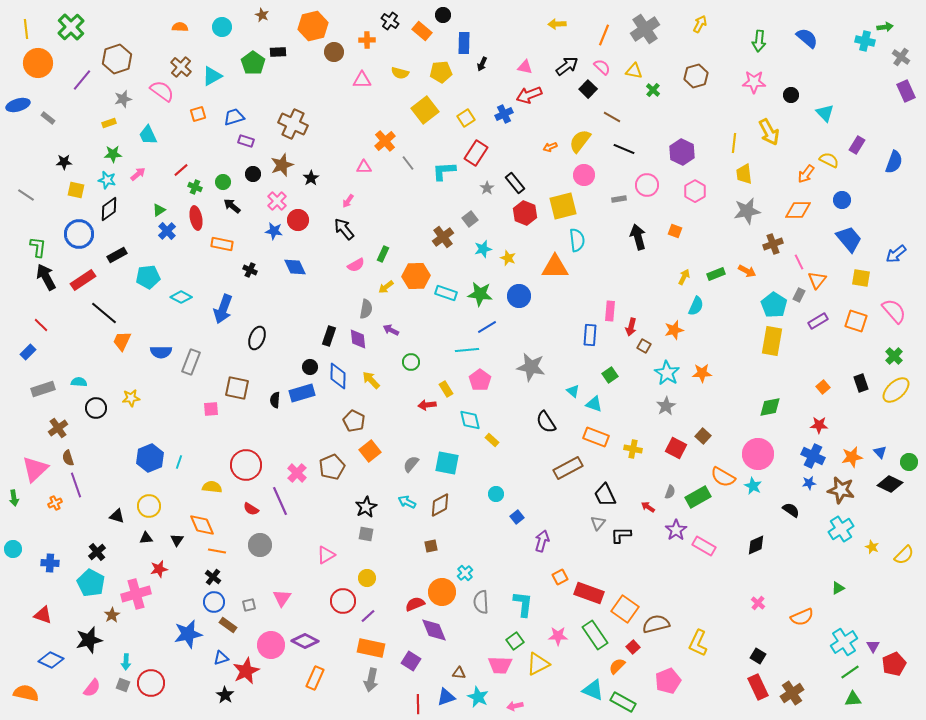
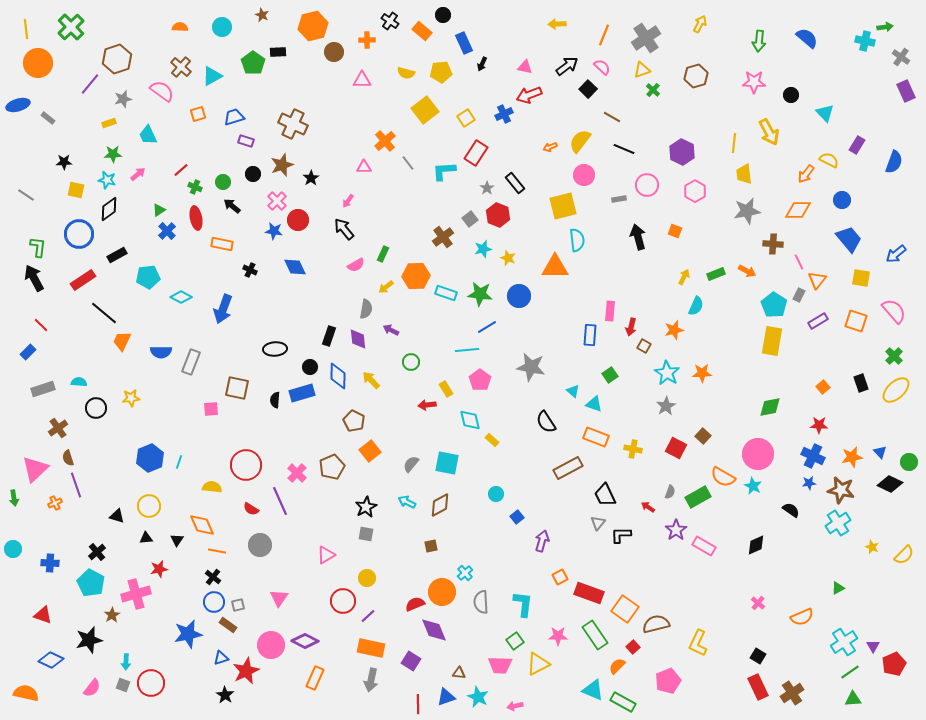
gray cross at (645, 29): moved 1 px right, 9 px down
blue rectangle at (464, 43): rotated 25 degrees counterclockwise
yellow triangle at (634, 71): moved 8 px right, 1 px up; rotated 30 degrees counterclockwise
yellow semicircle at (400, 73): moved 6 px right
purple line at (82, 80): moved 8 px right, 4 px down
red hexagon at (525, 213): moved 27 px left, 2 px down
brown cross at (773, 244): rotated 24 degrees clockwise
black arrow at (46, 277): moved 12 px left, 1 px down
black ellipse at (257, 338): moved 18 px right, 11 px down; rotated 65 degrees clockwise
cyan cross at (841, 529): moved 3 px left, 6 px up
pink triangle at (282, 598): moved 3 px left
gray square at (249, 605): moved 11 px left
